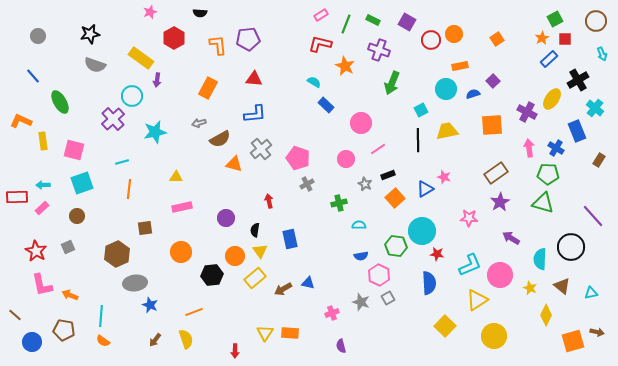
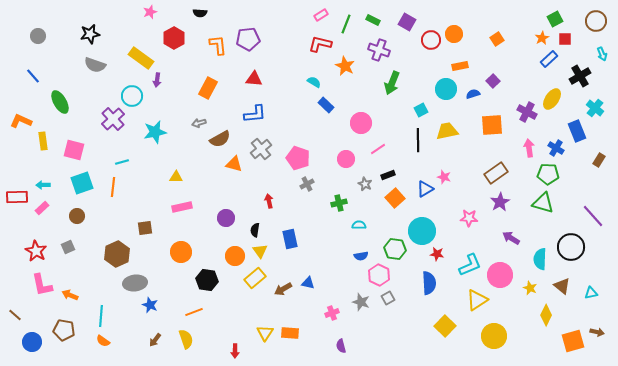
black cross at (578, 80): moved 2 px right, 4 px up
orange line at (129, 189): moved 16 px left, 2 px up
green hexagon at (396, 246): moved 1 px left, 3 px down
black hexagon at (212, 275): moved 5 px left, 5 px down; rotated 15 degrees clockwise
